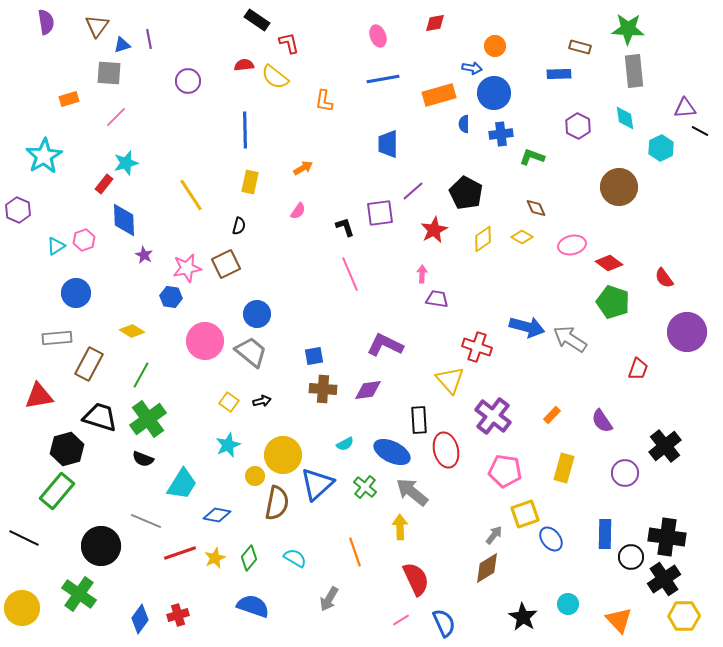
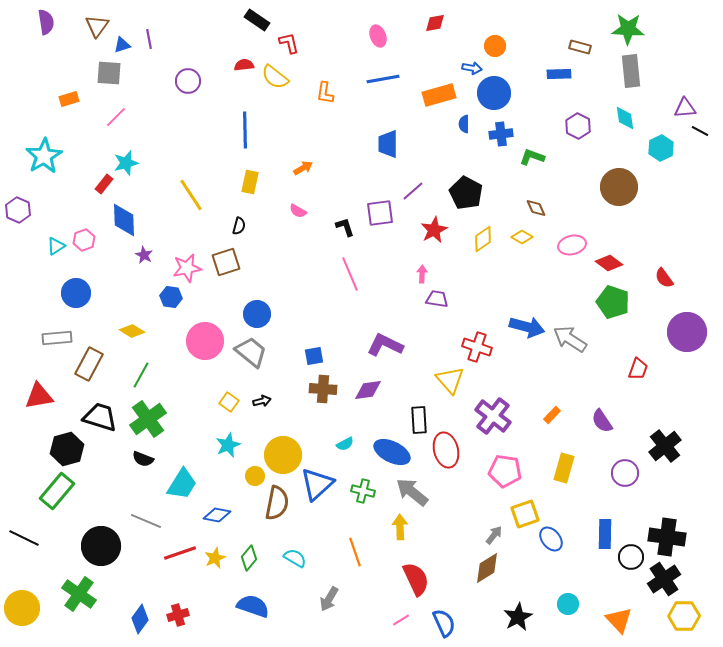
gray rectangle at (634, 71): moved 3 px left
orange L-shape at (324, 101): moved 1 px right, 8 px up
pink semicircle at (298, 211): rotated 84 degrees clockwise
brown square at (226, 264): moved 2 px up; rotated 8 degrees clockwise
green cross at (365, 487): moved 2 px left, 4 px down; rotated 25 degrees counterclockwise
black star at (523, 617): moved 5 px left; rotated 12 degrees clockwise
